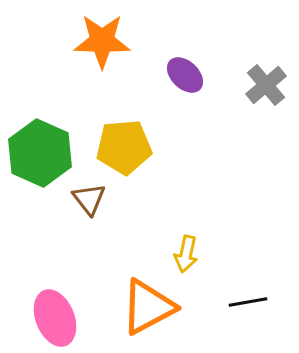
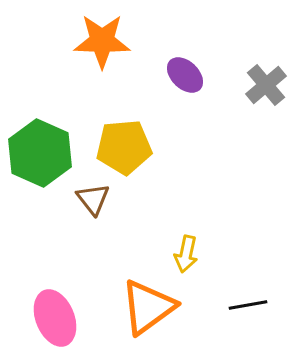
brown triangle: moved 4 px right
black line: moved 3 px down
orange triangle: rotated 8 degrees counterclockwise
